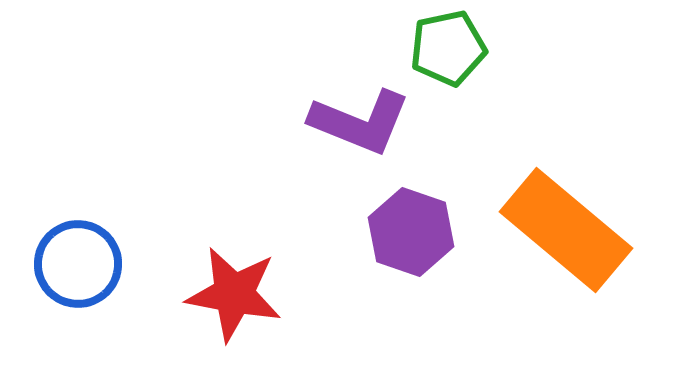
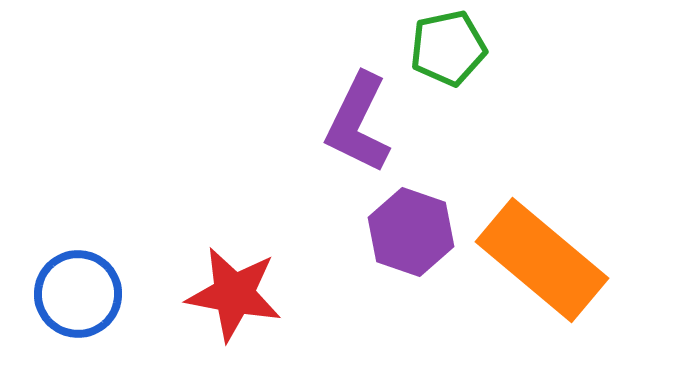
purple L-shape: moved 2 px left, 1 px down; rotated 94 degrees clockwise
orange rectangle: moved 24 px left, 30 px down
blue circle: moved 30 px down
